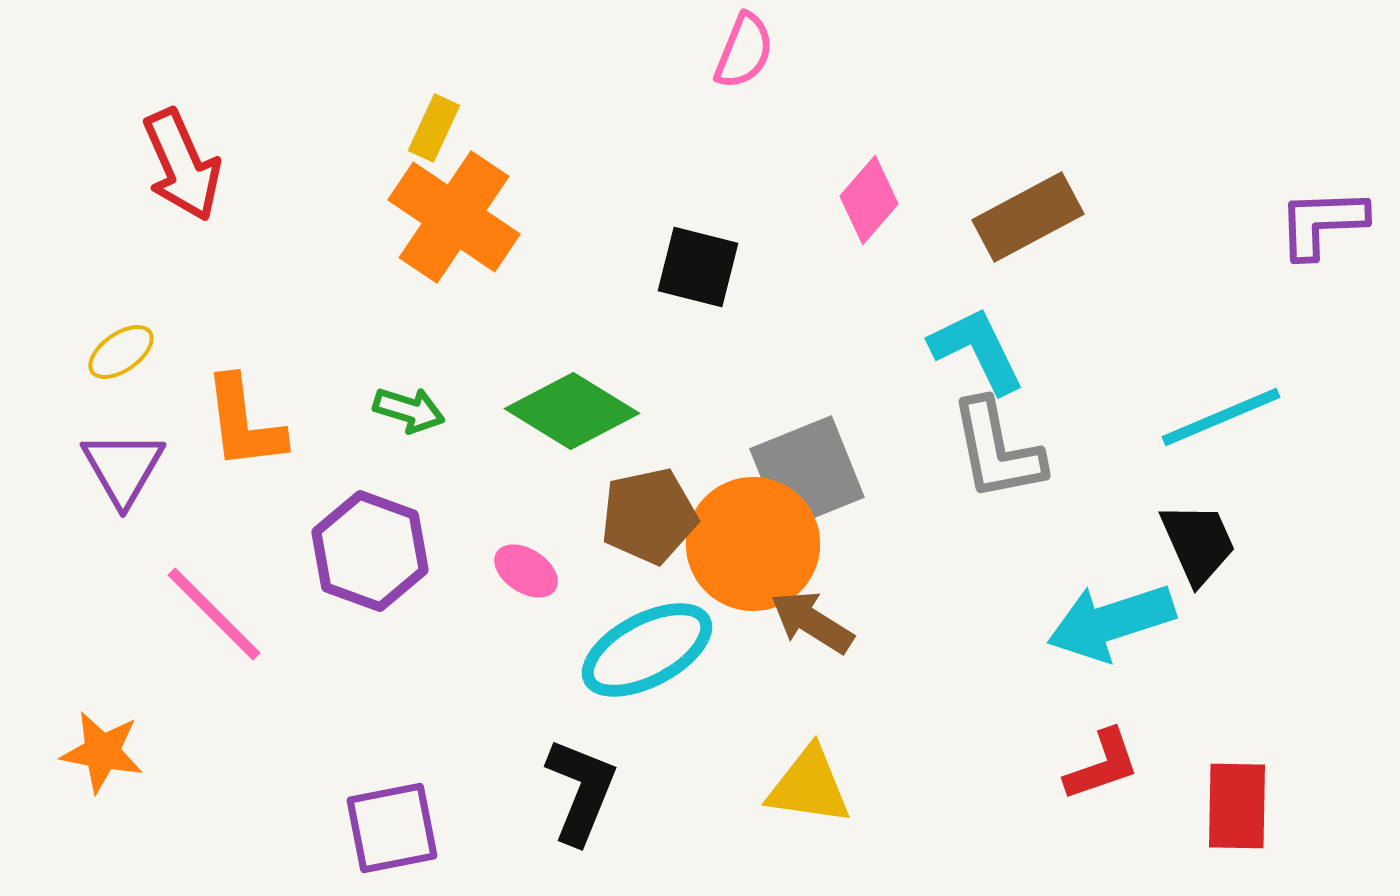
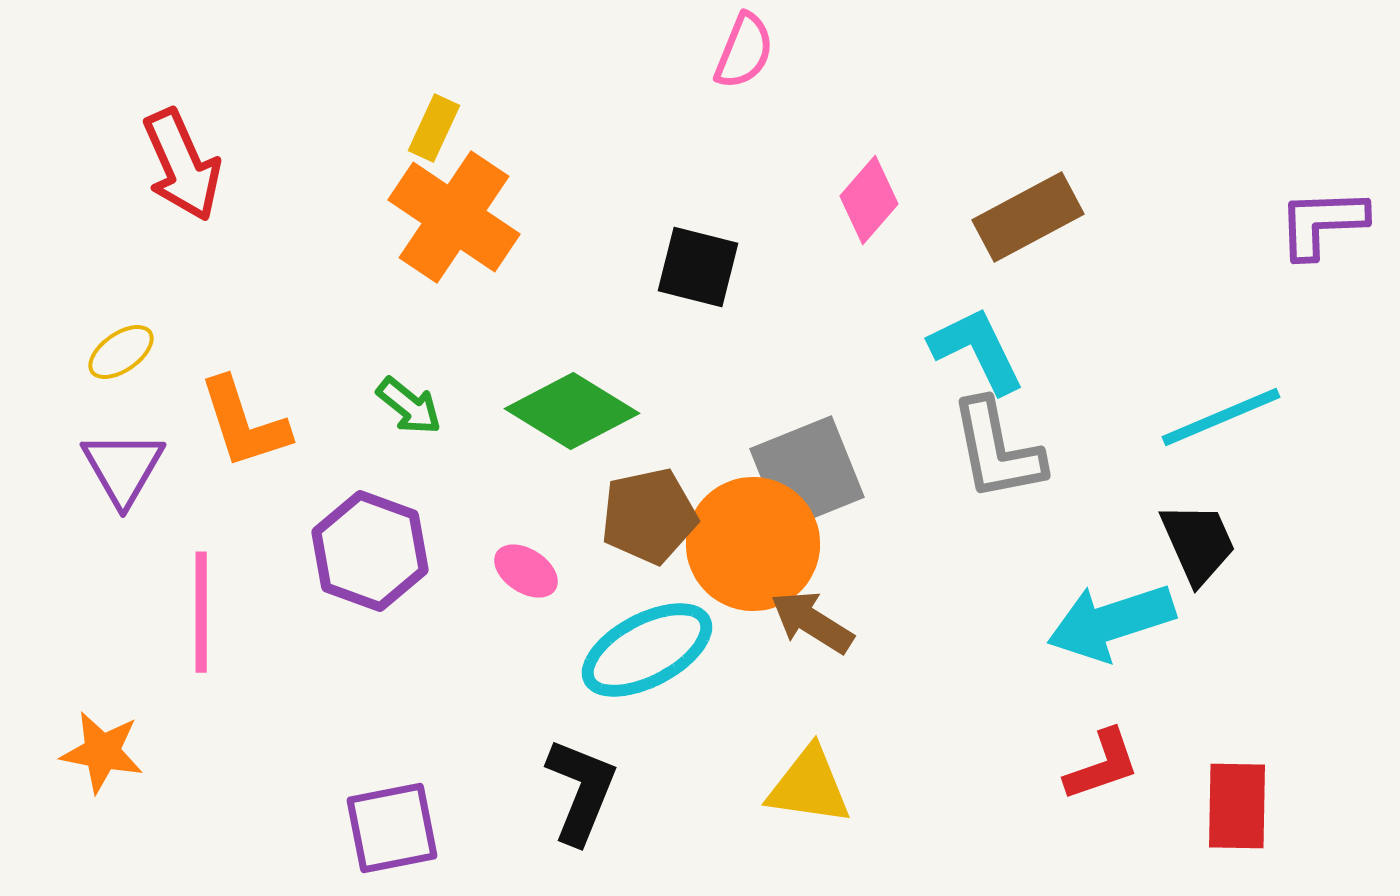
green arrow: moved 4 px up; rotated 22 degrees clockwise
orange L-shape: rotated 11 degrees counterclockwise
pink line: moved 13 px left, 2 px up; rotated 45 degrees clockwise
